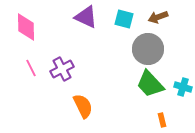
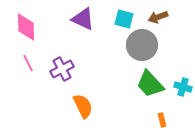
purple triangle: moved 3 px left, 2 px down
gray circle: moved 6 px left, 4 px up
pink line: moved 3 px left, 5 px up
